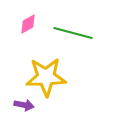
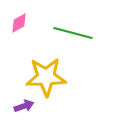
pink diamond: moved 9 px left, 1 px up
purple arrow: moved 1 px down; rotated 30 degrees counterclockwise
